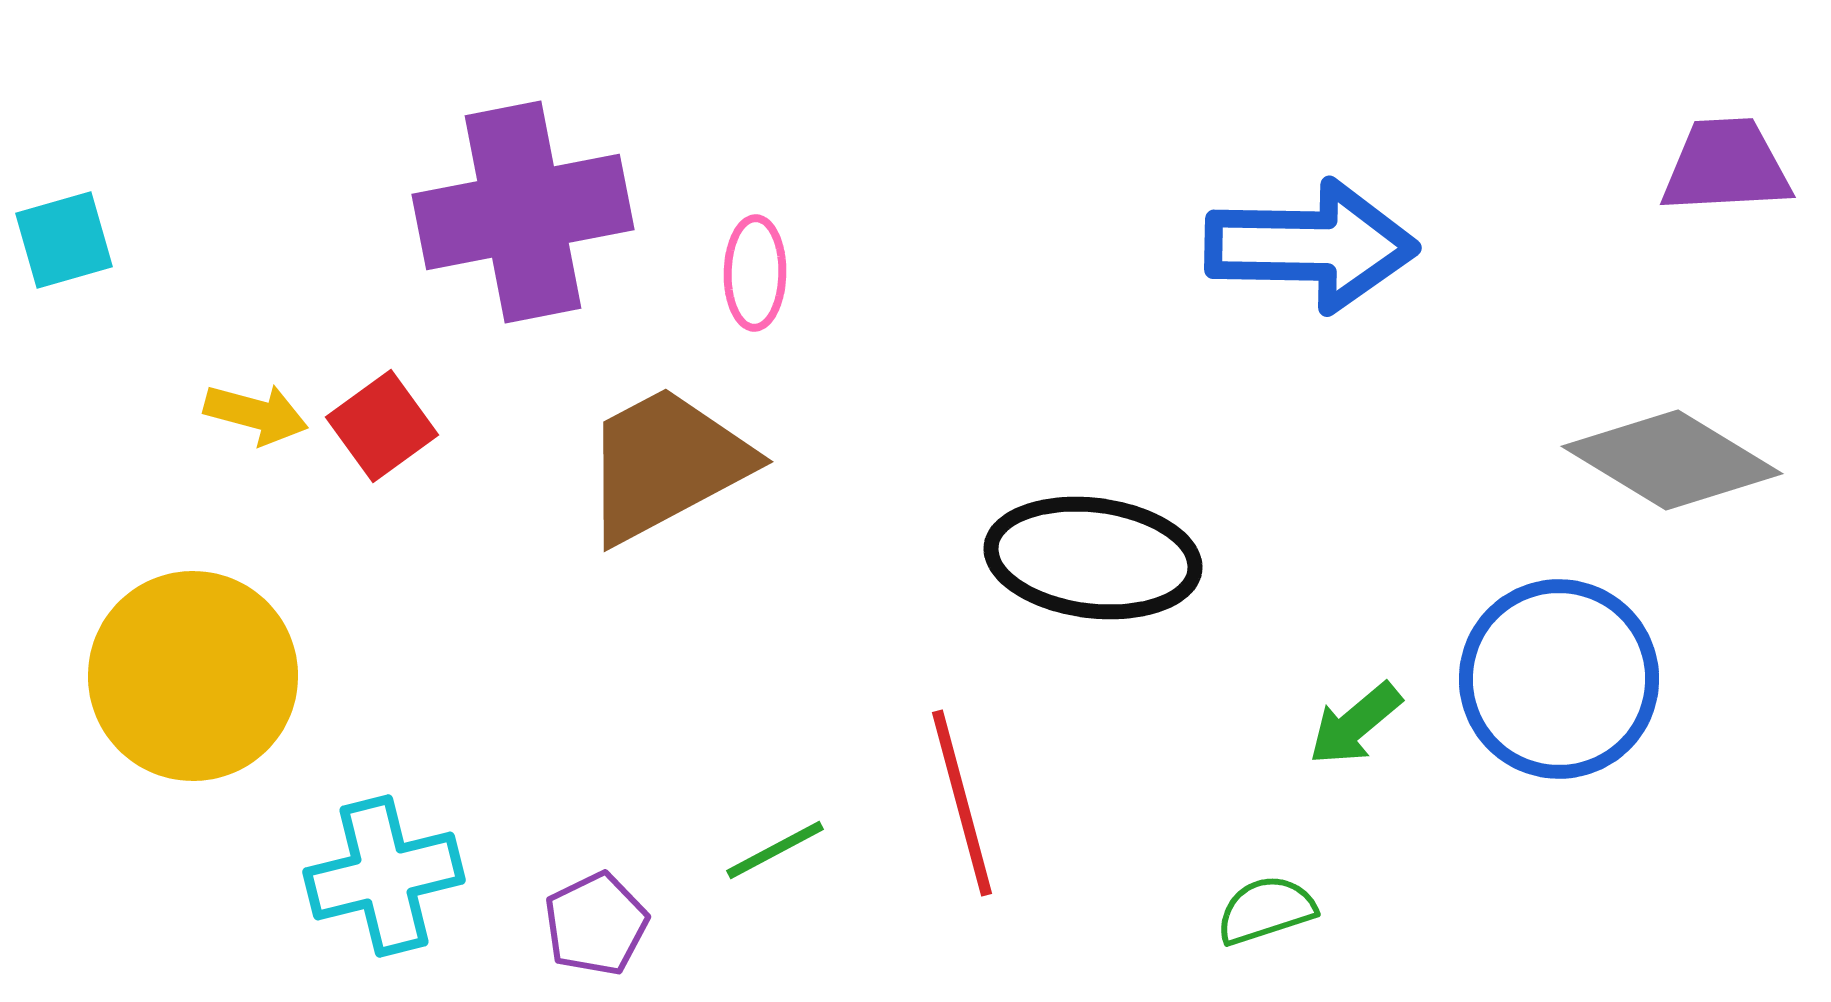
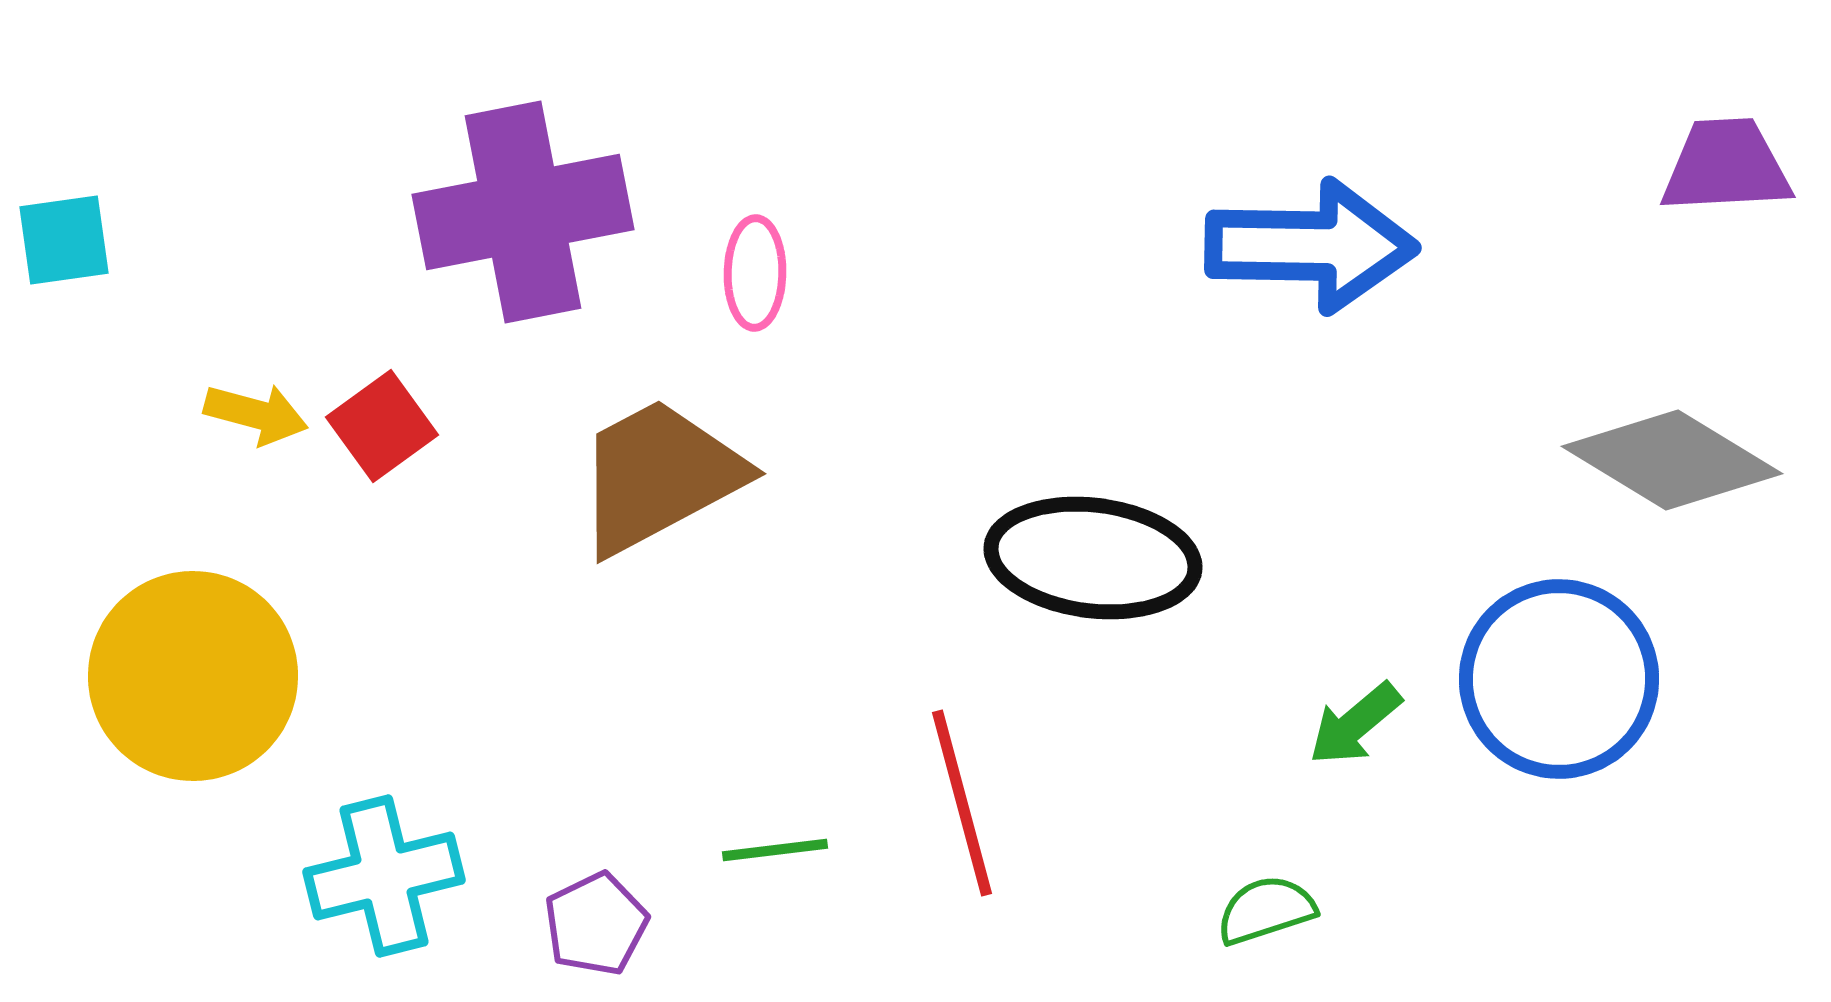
cyan square: rotated 8 degrees clockwise
brown trapezoid: moved 7 px left, 12 px down
green line: rotated 21 degrees clockwise
